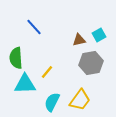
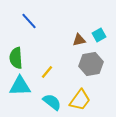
blue line: moved 5 px left, 6 px up
gray hexagon: moved 1 px down
cyan triangle: moved 5 px left, 2 px down
cyan semicircle: rotated 102 degrees clockwise
